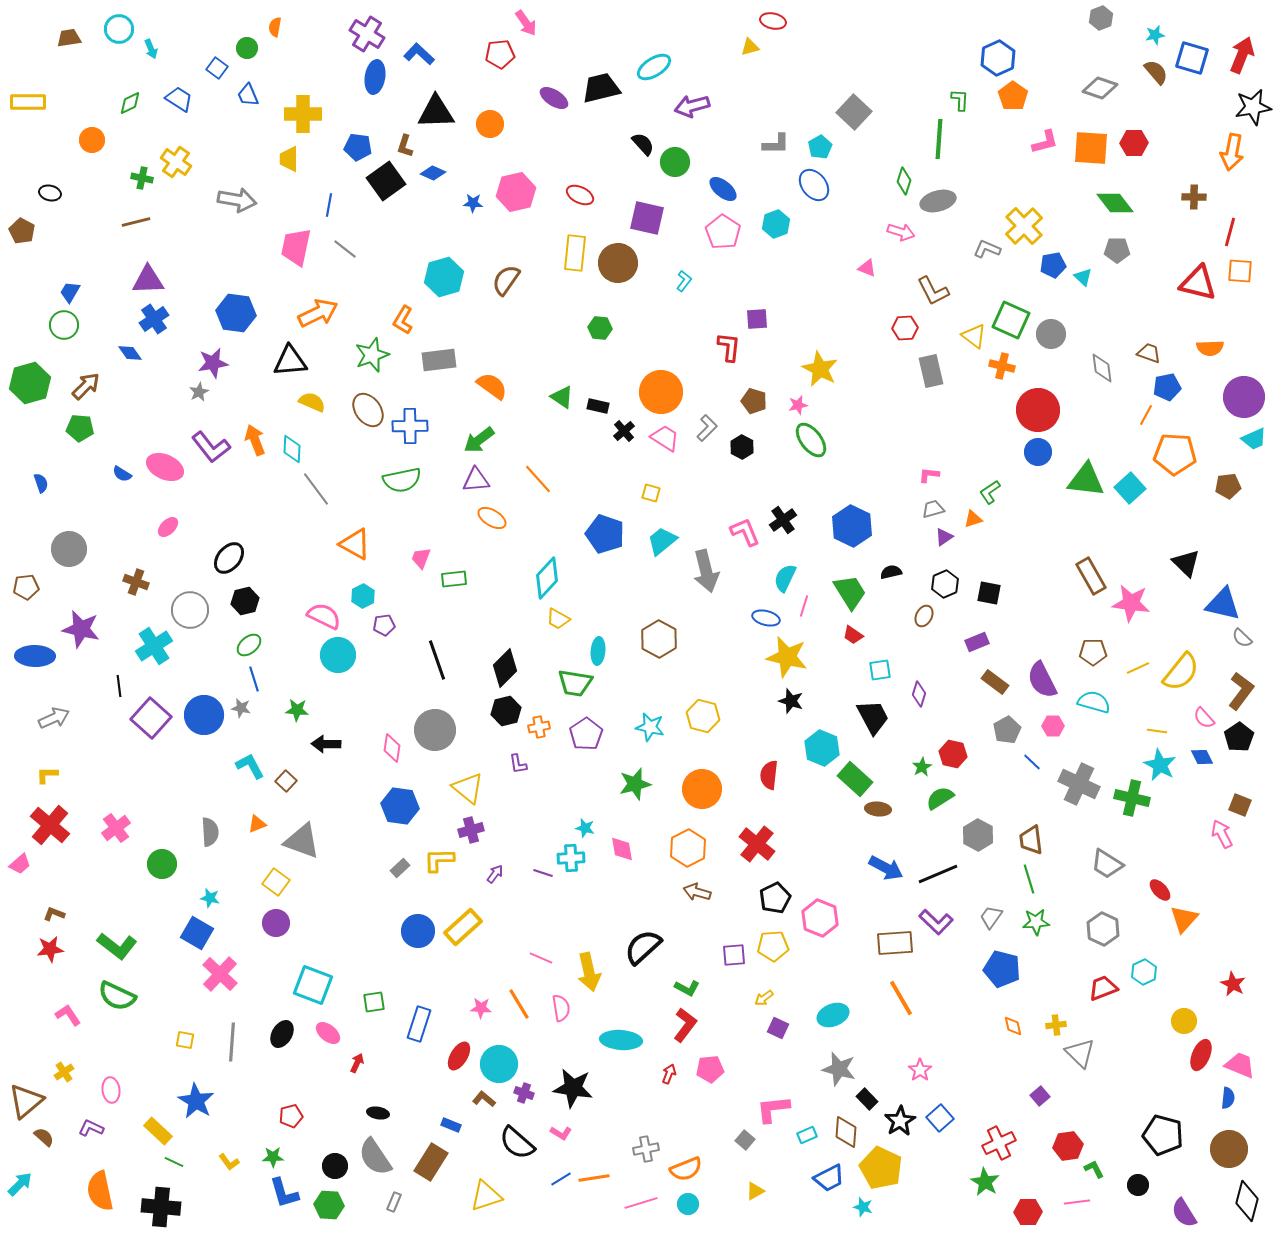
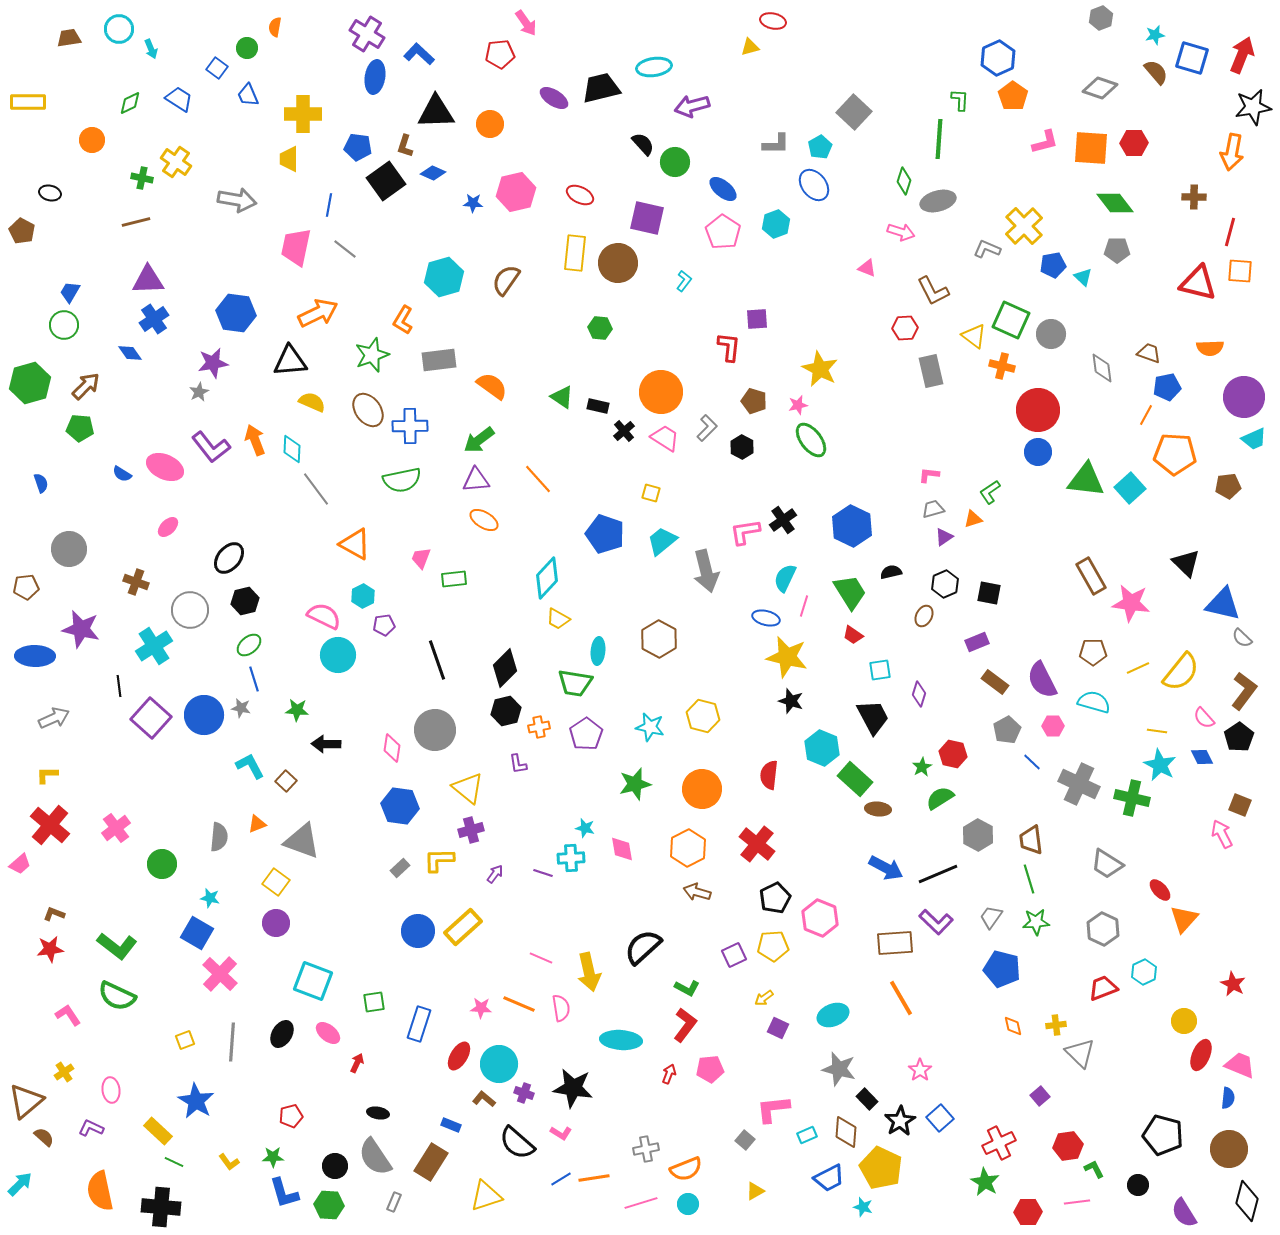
cyan ellipse at (654, 67): rotated 24 degrees clockwise
orange ellipse at (492, 518): moved 8 px left, 2 px down
pink L-shape at (745, 532): rotated 76 degrees counterclockwise
brown L-shape at (1241, 691): moved 3 px right
gray semicircle at (210, 832): moved 9 px right, 5 px down; rotated 8 degrees clockwise
purple square at (734, 955): rotated 20 degrees counterclockwise
cyan square at (313, 985): moved 4 px up
orange line at (519, 1004): rotated 36 degrees counterclockwise
yellow square at (185, 1040): rotated 30 degrees counterclockwise
